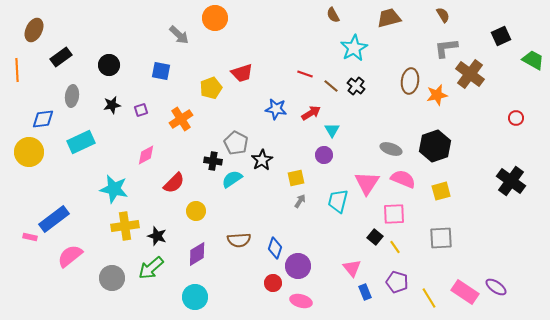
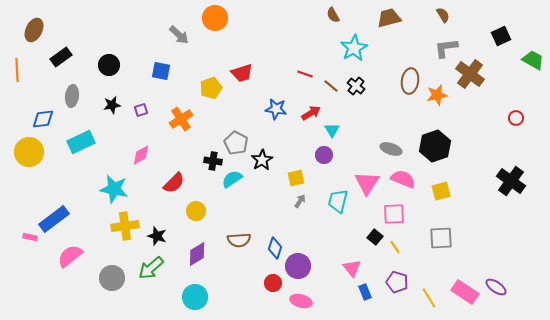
pink diamond at (146, 155): moved 5 px left
